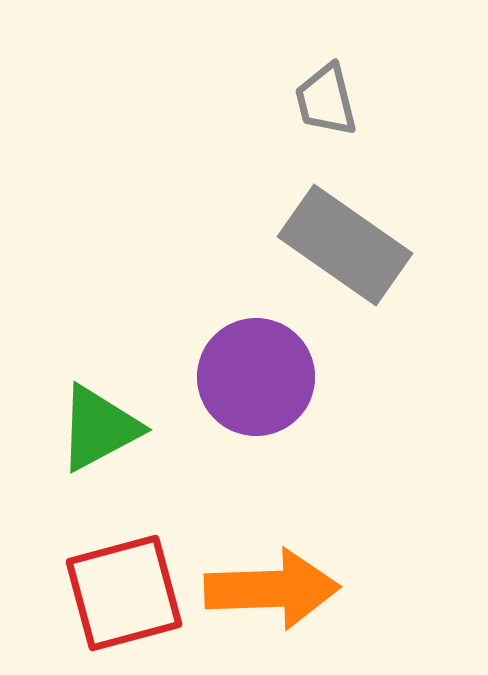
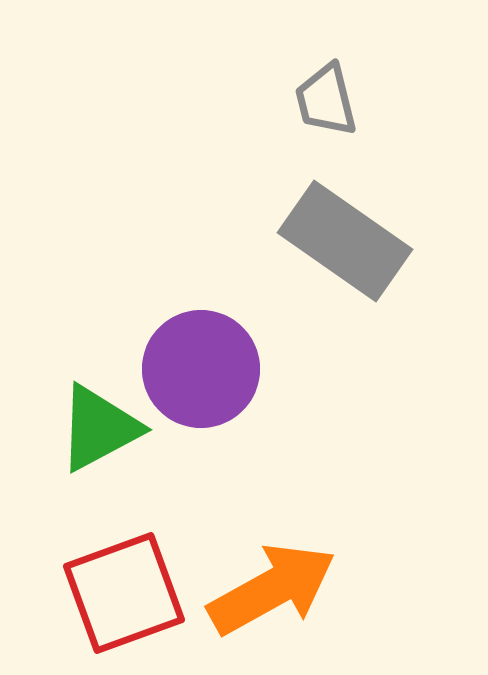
gray rectangle: moved 4 px up
purple circle: moved 55 px left, 8 px up
orange arrow: rotated 27 degrees counterclockwise
red square: rotated 5 degrees counterclockwise
